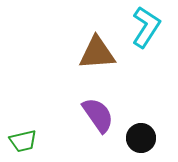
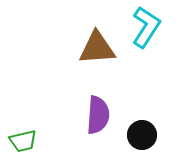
brown triangle: moved 5 px up
purple semicircle: rotated 39 degrees clockwise
black circle: moved 1 px right, 3 px up
